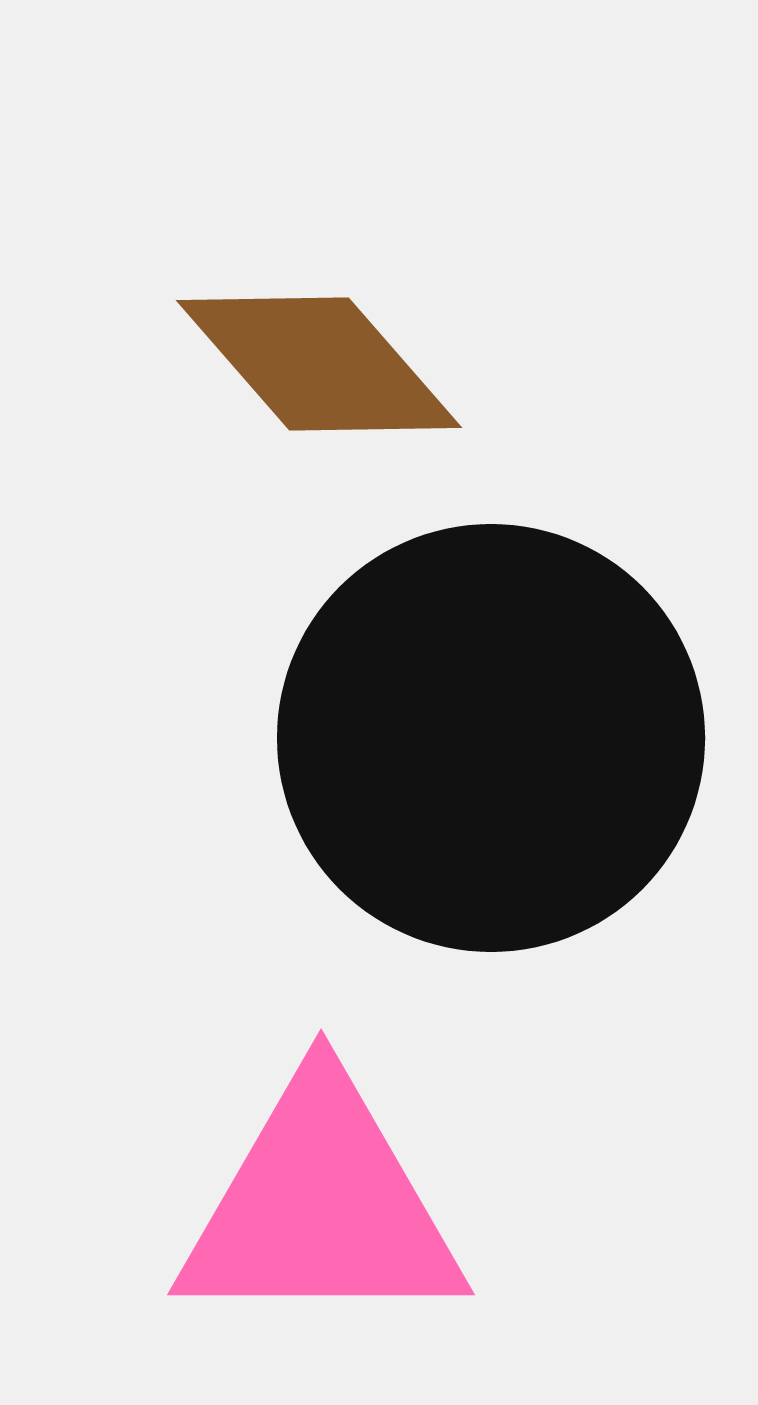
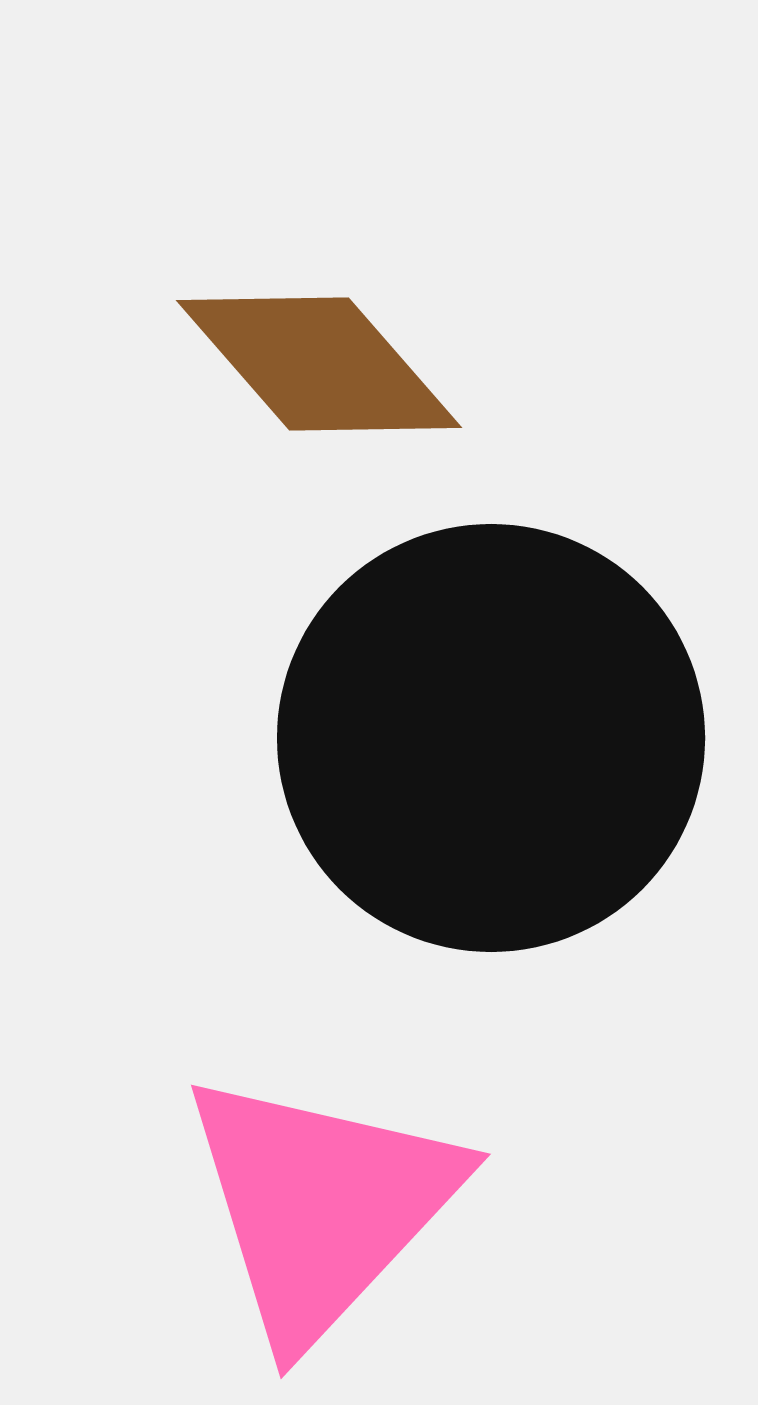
pink triangle: rotated 47 degrees counterclockwise
